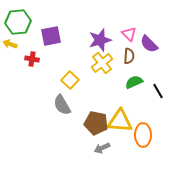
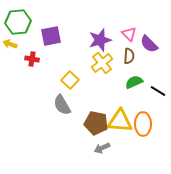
black line: rotated 28 degrees counterclockwise
orange ellipse: moved 11 px up
